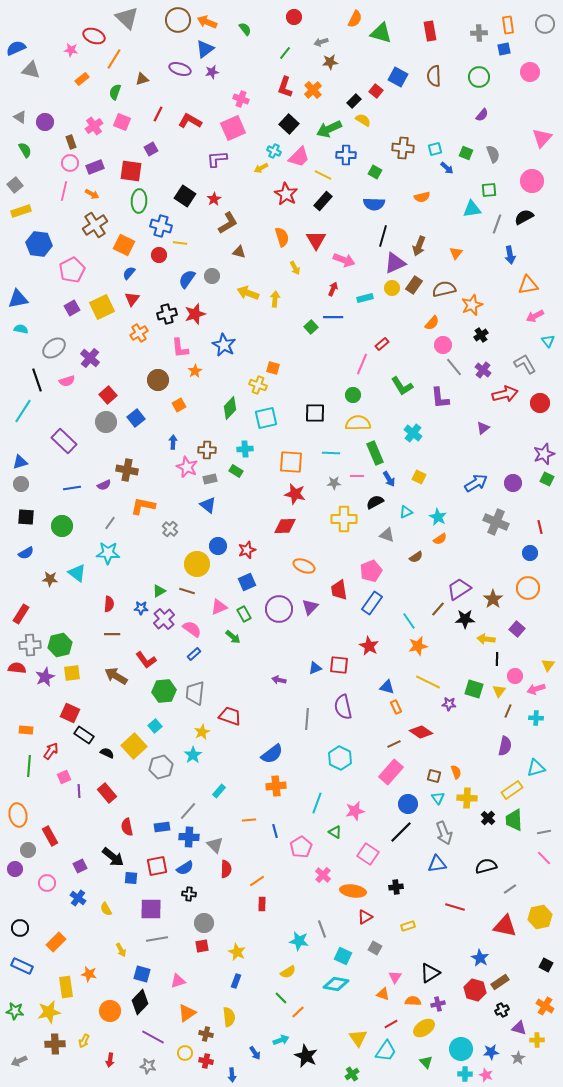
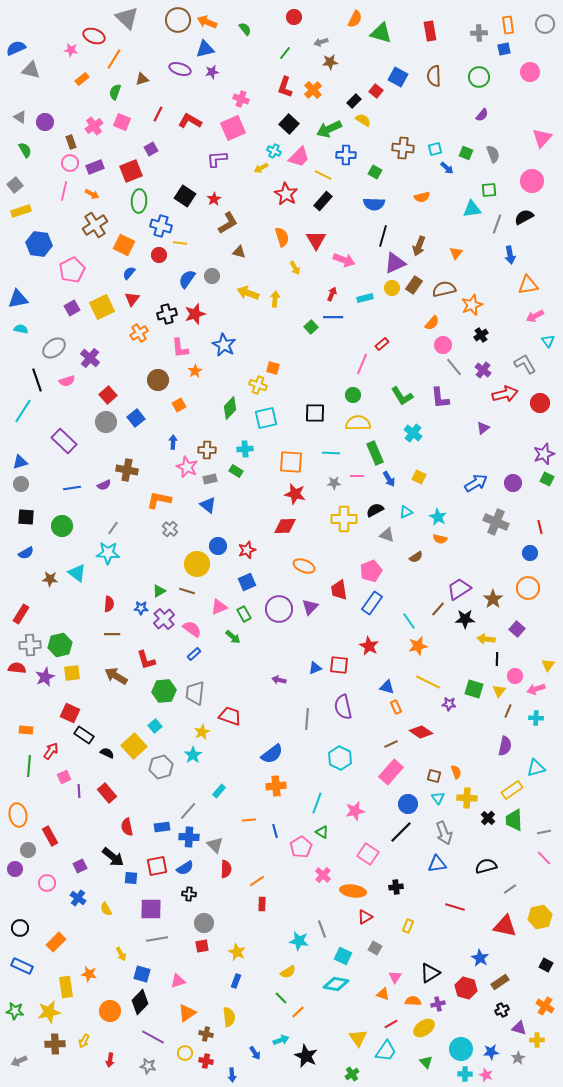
blue triangle at (205, 49): rotated 24 degrees clockwise
red square at (131, 171): rotated 30 degrees counterclockwise
red arrow at (333, 289): moved 1 px left, 5 px down
green L-shape at (402, 386): moved 10 px down
black semicircle at (375, 502): moved 8 px down
orange L-shape at (143, 506): moved 16 px right, 6 px up
gray line at (110, 523): moved 3 px right, 5 px down
orange semicircle at (440, 539): rotated 48 degrees clockwise
red L-shape at (146, 660): rotated 20 degrees clockwise
brown line at (394, 744): moved 3 px left
green triangle at (335, 832): moved 13 px left
yellow rectangle at (408, 926): rotated 48 degrees counterclockwise
yellow arrow at (121, 950): moved 4 px down
red hexagon at (475, 990): moved 9 px left, 2 px up
